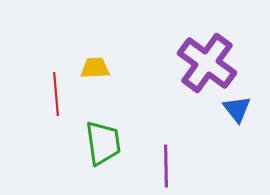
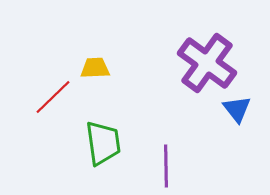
red line: moved 3 px left, 3 px down; rotated 51 degrees clockwise
